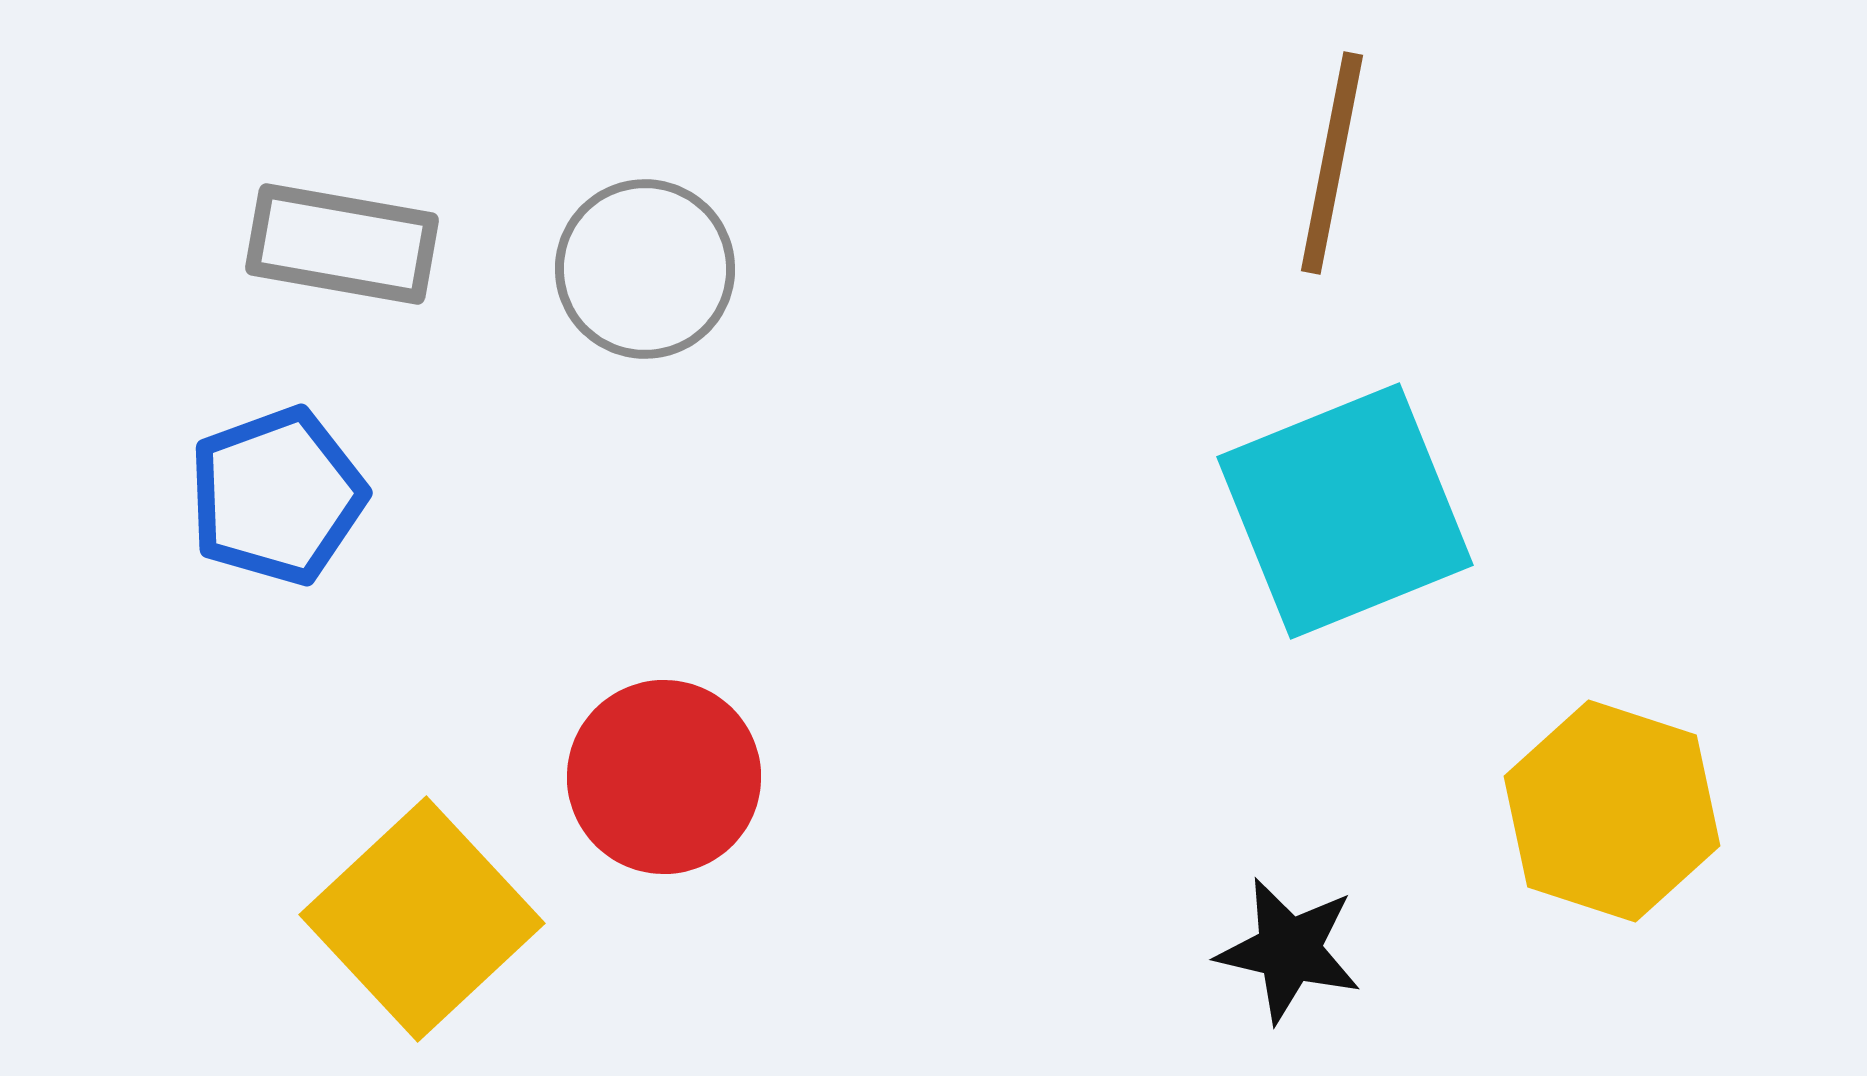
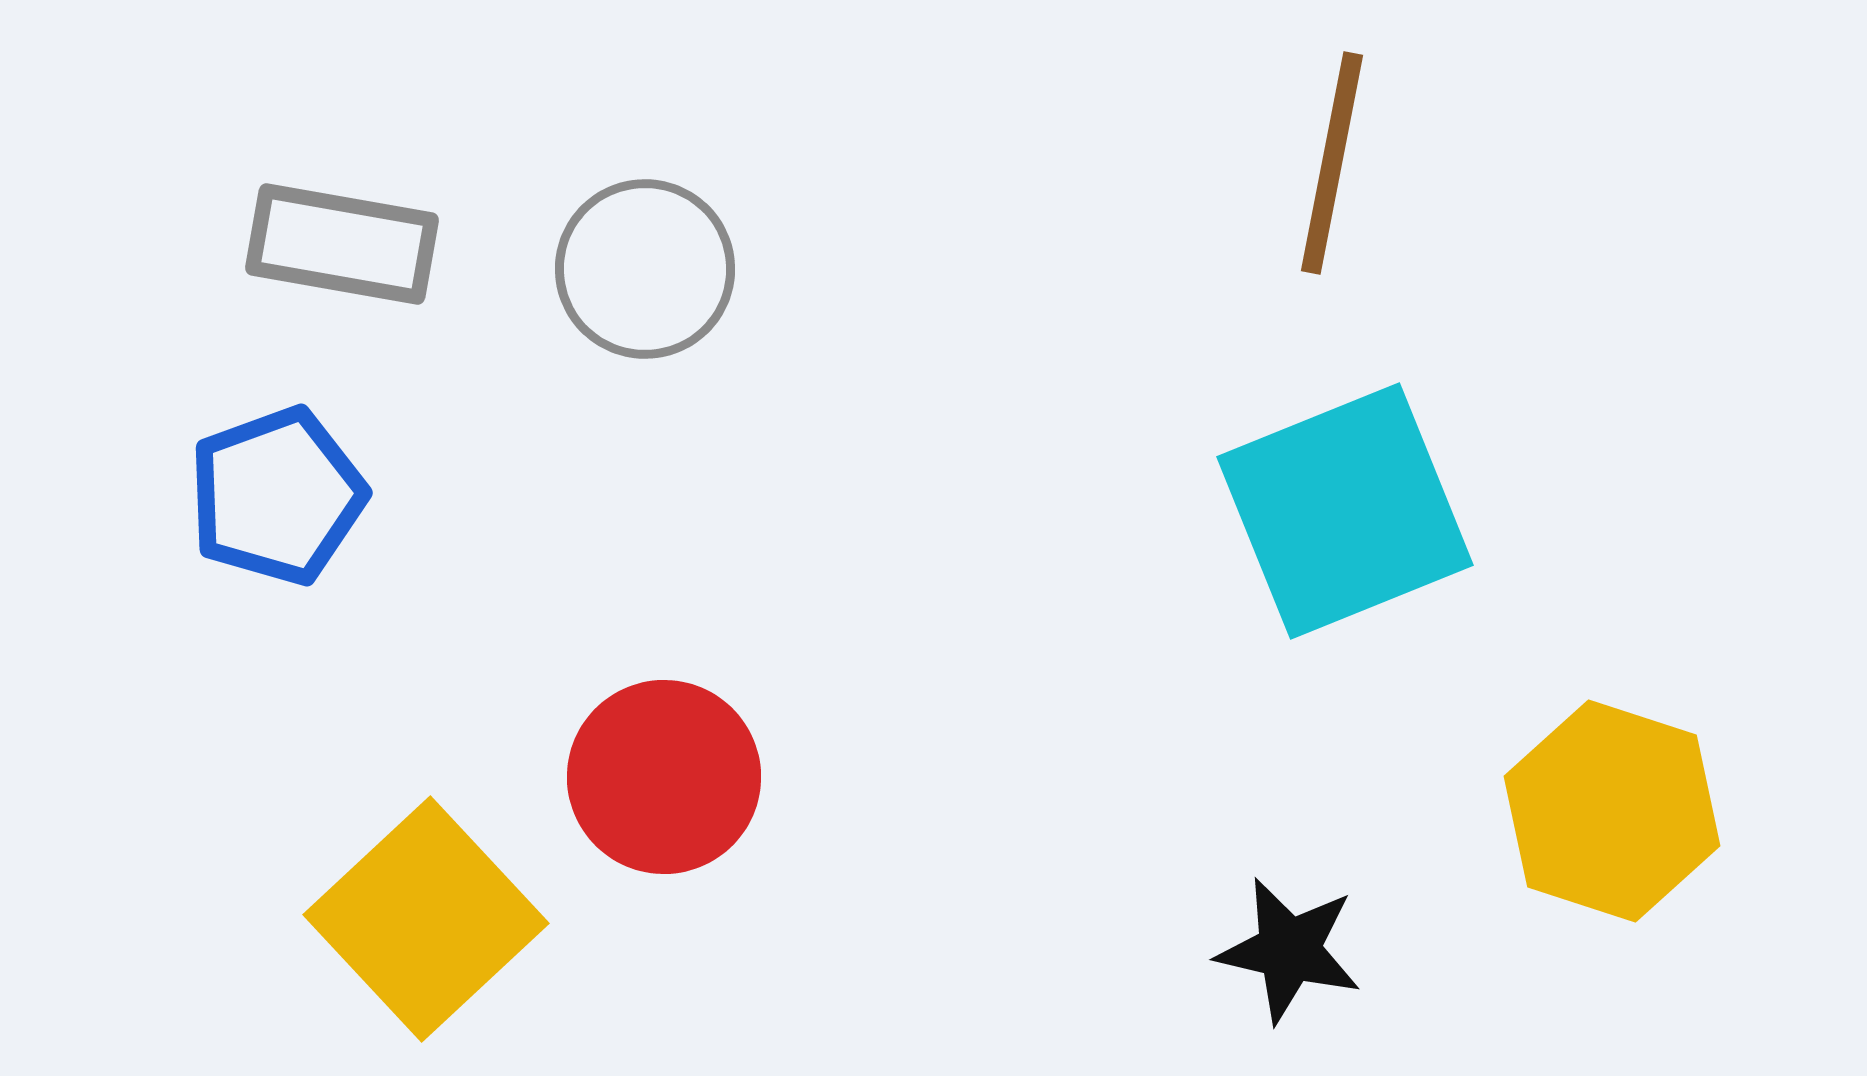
yellow square: moved 4 px right
